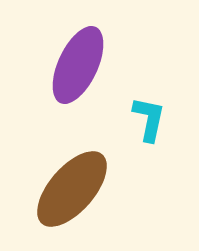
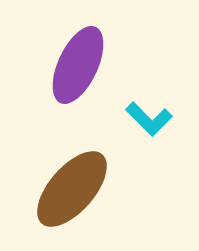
cyan L-shape: rotated 123 degrees clockwise
